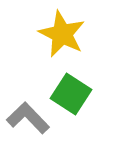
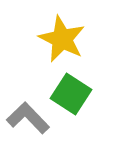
yellow star: moved 5 px down
